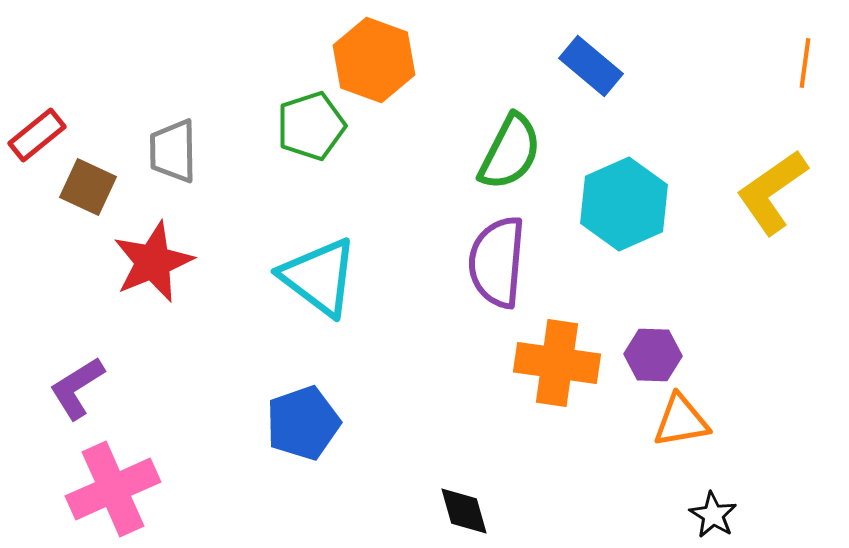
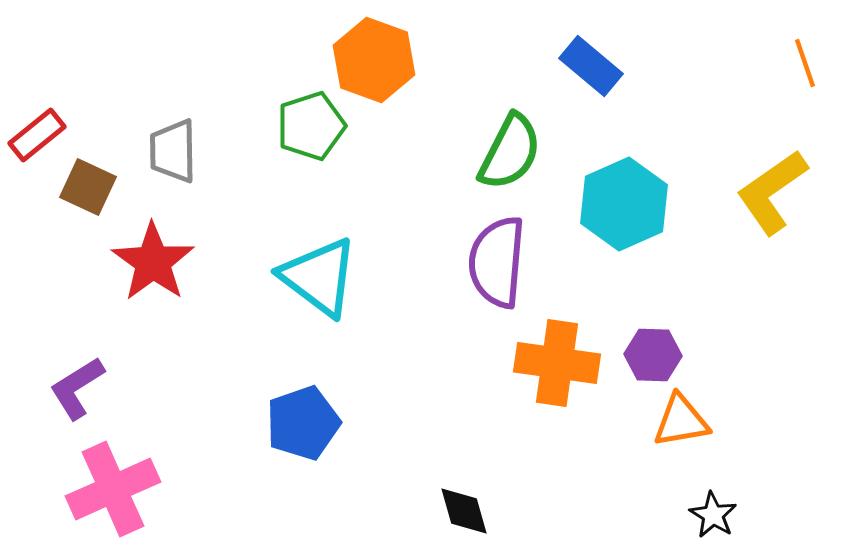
orange line: rotated 27 degrees counterclockwise
red star: rotated 14 degrees counterclockwise
